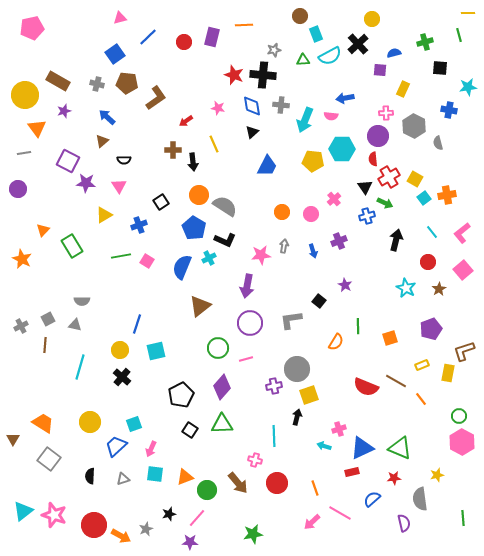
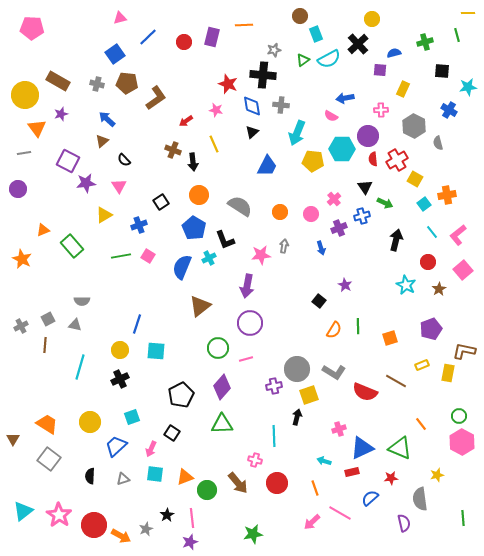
pink pentagon at (32, 28): rotated 15 degrees clockwise
green line at (459, 35): moved 2 px left
cyan semicircle at (330, 56): moved 1 px left, 3 px down
green triangle at (303, 60): rotated 32 degrees counterclockwise
black square at (440, 68): moved 2 px right, 3 px down
red star at (234, 75): moved 6 px left, 9 px down
pink star at (218, 108): moved 2 px left, 2 px down
blue cross at (449, 110): rotated 21 degrees clockwise
purple star at (64, 111): moved 3 px left, 3 px down
pink cross at (386, 113): moved 5 px left, 3 px up
pink semicircle at (331, 116): rotated 24 degrees clockwise
blue arrow at (107, 117): moved 2 px down
cyan arrow at (305, 120): moved 8 px left, 13 px down
purple circle at (378, 136): moved 10 px left
brown cross at (173, 150): rotated 21 degrees clockwise
black semicircle at (124, 160): rotated 48 degrees clockwise
red cross at (389, 177): moved 8 px right, 17 px up
purple star at (86, 183): rotated 12 degrees counterclockwise
cyan square at (424, 198): moved 6 px down
gray semicircle at (225, 206): moved 15 px right
orange circle at (282, 212): moved 2 px left
blue cross at (367, 216): moved 5 px left
orange triangle at (43, 230): rotated 24 degrees clockwise
pink L-shape at (462, 233): moved 4 px left, 2 px down
black L-shape at (225, 240): rotated 45 degrees clockwise
purple cross at (339, 241): moved 13 px up
green rectangle at (72, 246): rotated 10 degrees counterclockwise
blue arrow at (313, 251): moved 8 px right, 3 px up
pink square at (147, 261): moved 1 px right, 5 px up
cyan star at (406, 288): moved 3 px up
gray L-shape at (291, 320): moved 43 px right, 52 px down; rotated 140 degrees counterclockwise
orange semicircle at (336, 342): moved 2 px left, 12 px up
cyan square at (156, 351): rotated 18 degrees clockwise
brown L-shape at (464, 351): rotated 30 degrees clockwise
black cross at (122, 377): moved 2 px left, 2 px down; rotated 24 degrees clockwise
red semicircle at (366, 387): moved 1 px left, 5 px down
orange line at (421, 399): moved 25 px down
orange trapezoid at (43, 423): moved 4 px right, 1 px down
cyan square at (134, 424): moved 2 px left, 7 px up
black square at (190, 430): moved 18 px left, 3 px down
cyan arrow at (324, 446): moved 15 px down
red star at (394, 478): moved 3 px left
blue semicircle at (372, 499): moved 2 px left, 1 px up
black star at (169, 514): moved 2 px left, 1 px down; rotated 16 degrees counterclockwise
pink star at (54, 515): moved 5 px right; rotated 15 degrees clockwise
pink line at (197, 518): moved 5 px left; rotated 48 degrees counterclockwise
purple star at (190, 542): rotated 21 degrees counterclockwise
